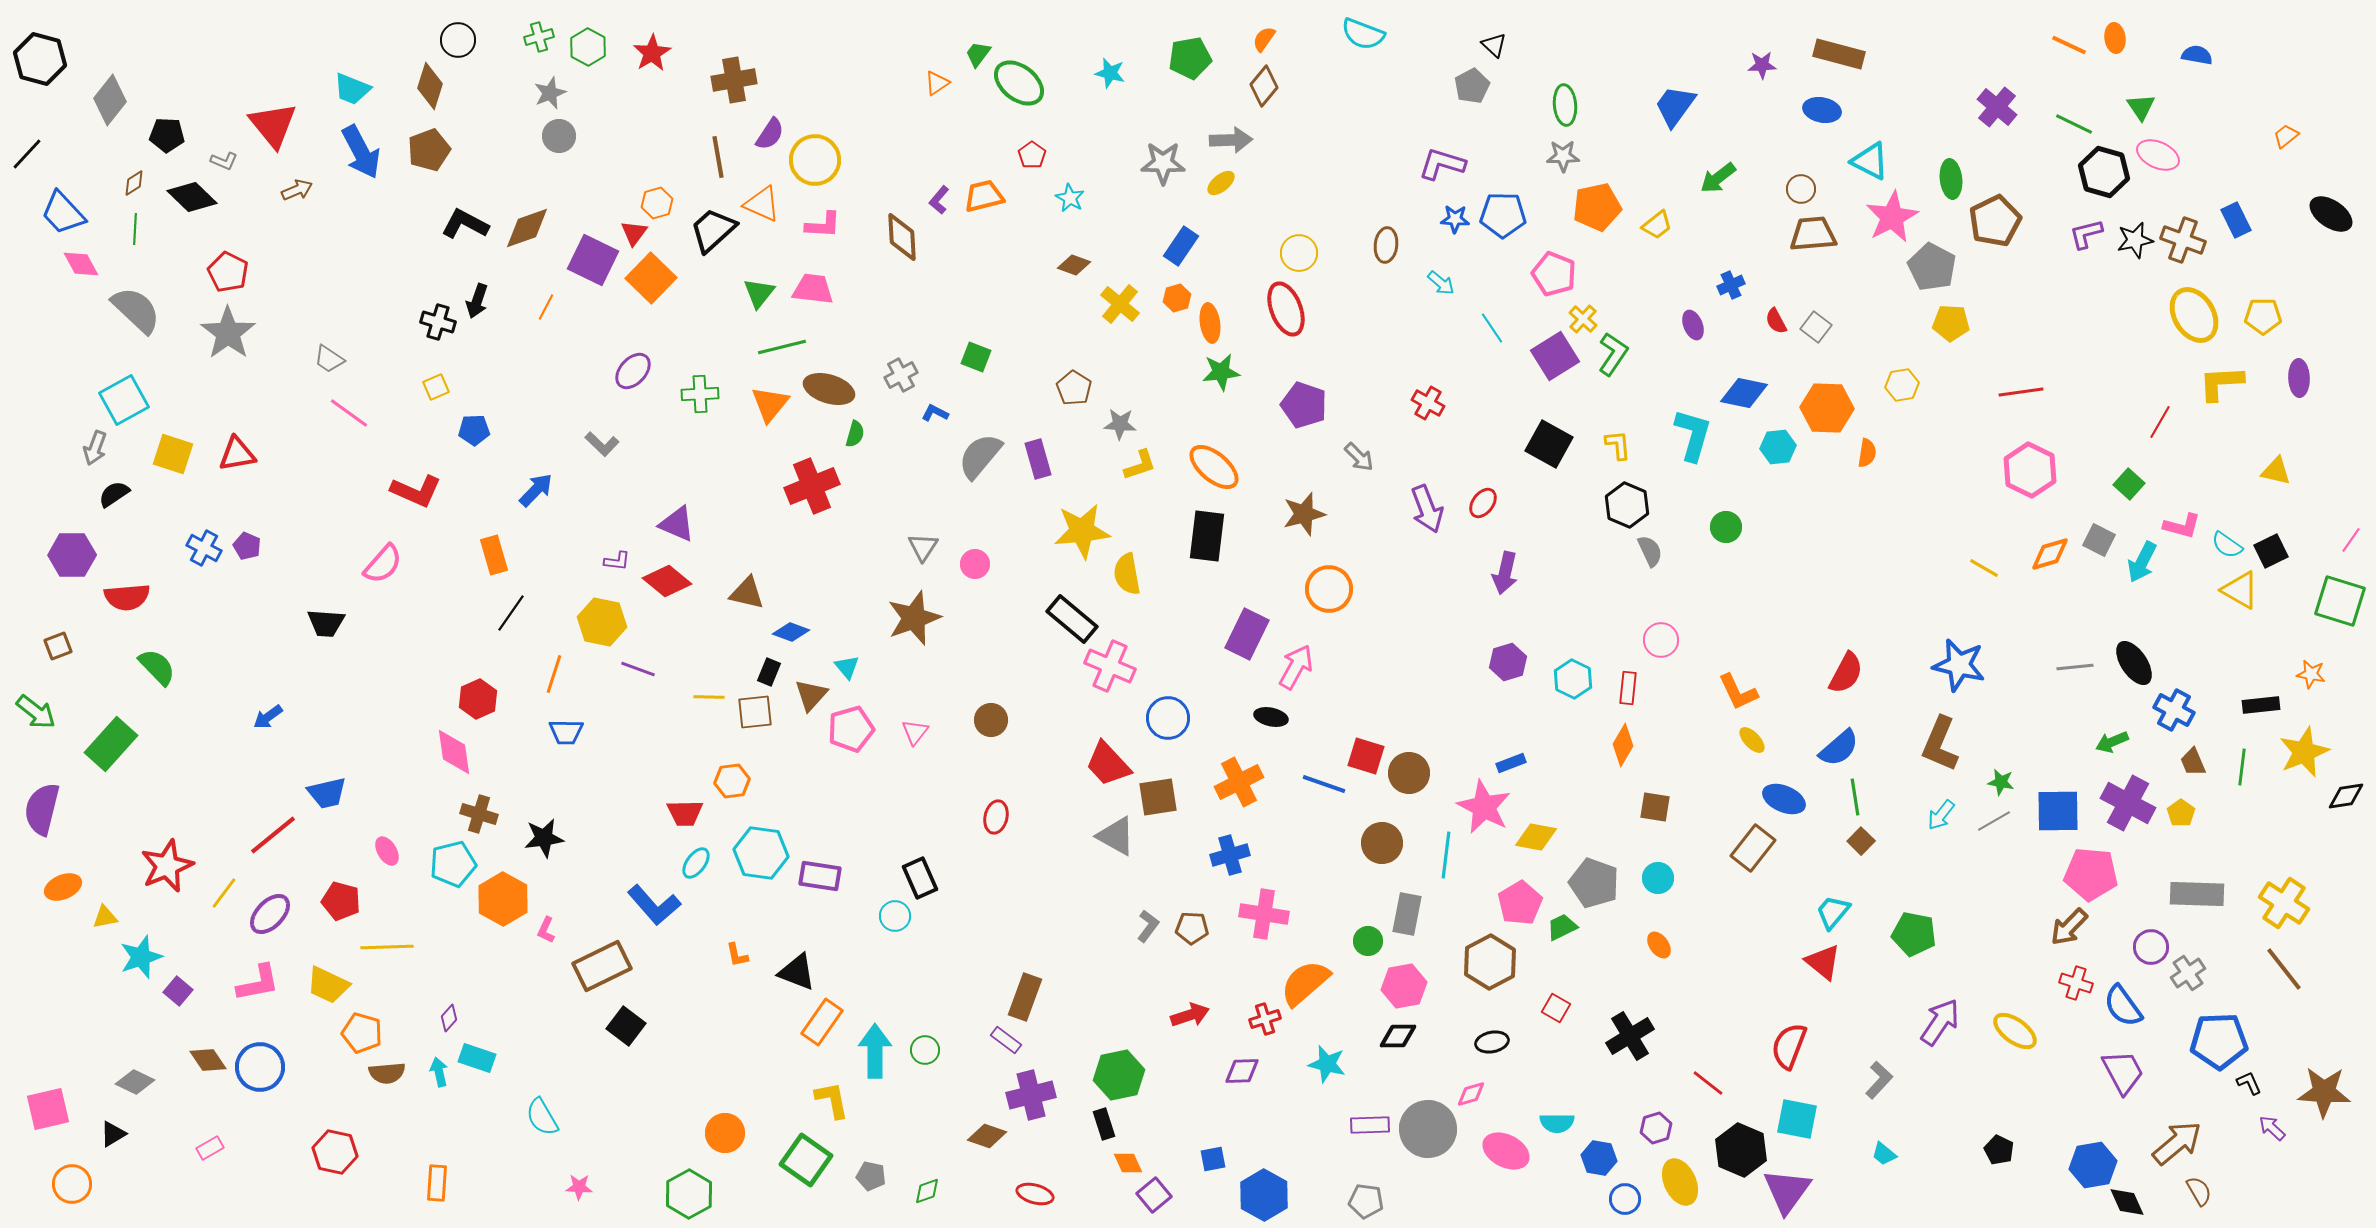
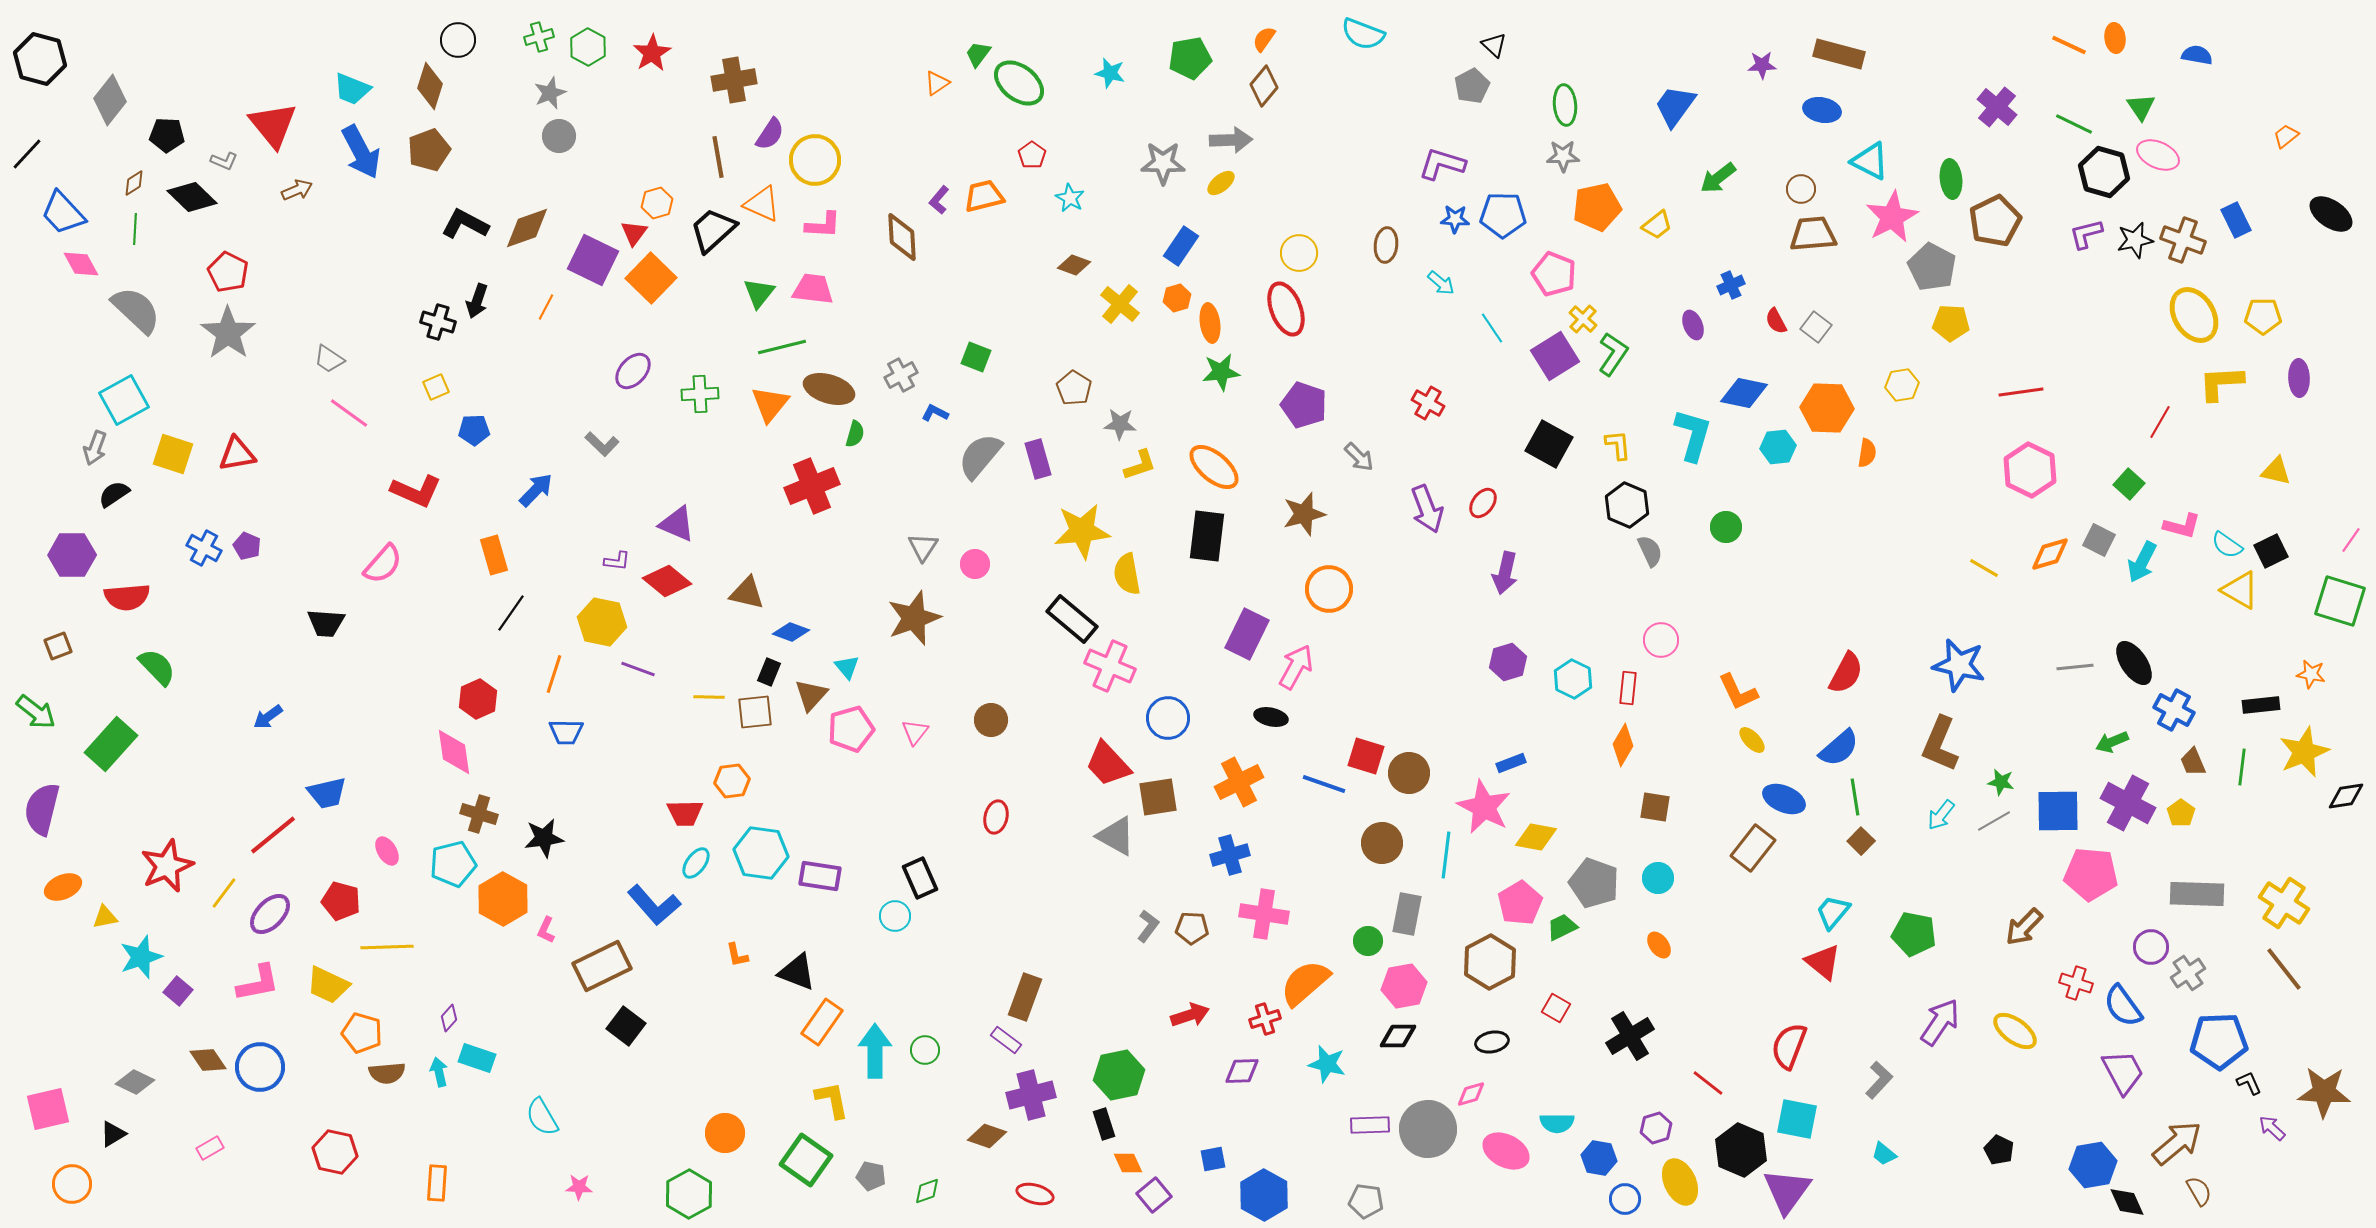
brown arrow at (2069, 927): moved 45 px left
